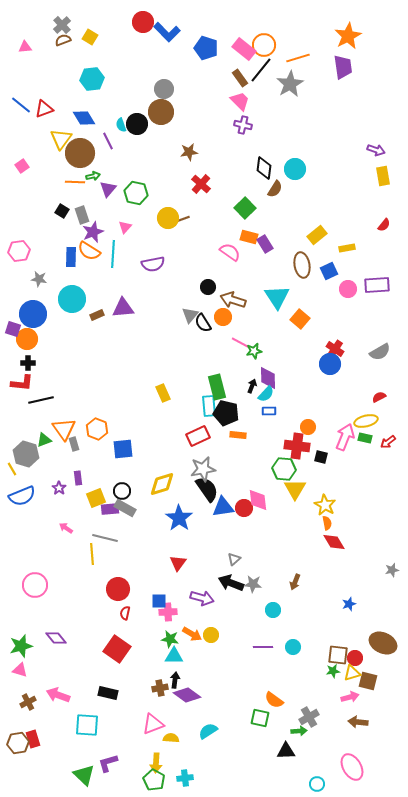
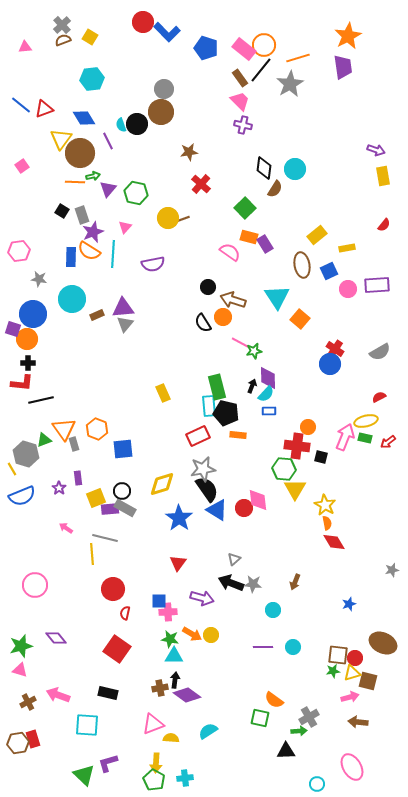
gray triangle at (190, 315): moved 65 px left, 9 px down
blue triangle at (223, 507): moved 6 px left, 3 px down; rotated 40 degrees clockwise
red circle at (118, 589): moved 5 px left
